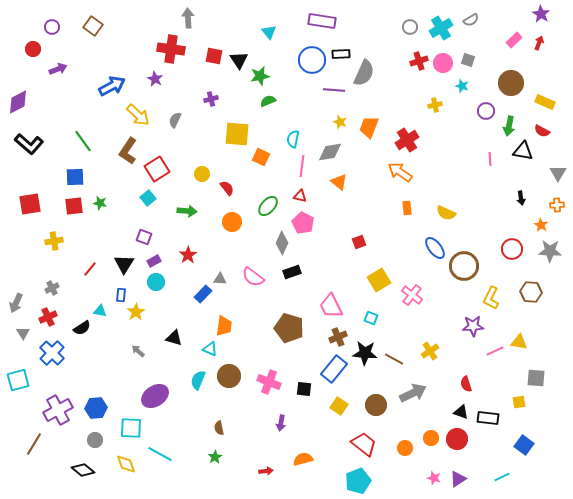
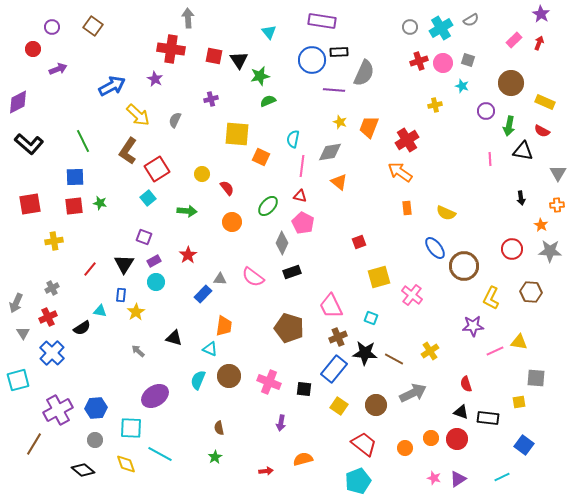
black rectangle at (341, 54): moved 2 px left, 2 px up
green line at (83, 141): rotated 10 degrees clockwise
yellow square at (379, 280): moved 3 px up; rotated 15 degrees clockwise
